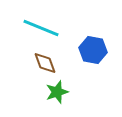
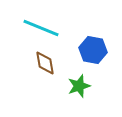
brown diamond: rotated 10 degrees clockwise
green star: moved 22 px right, 6 px up
